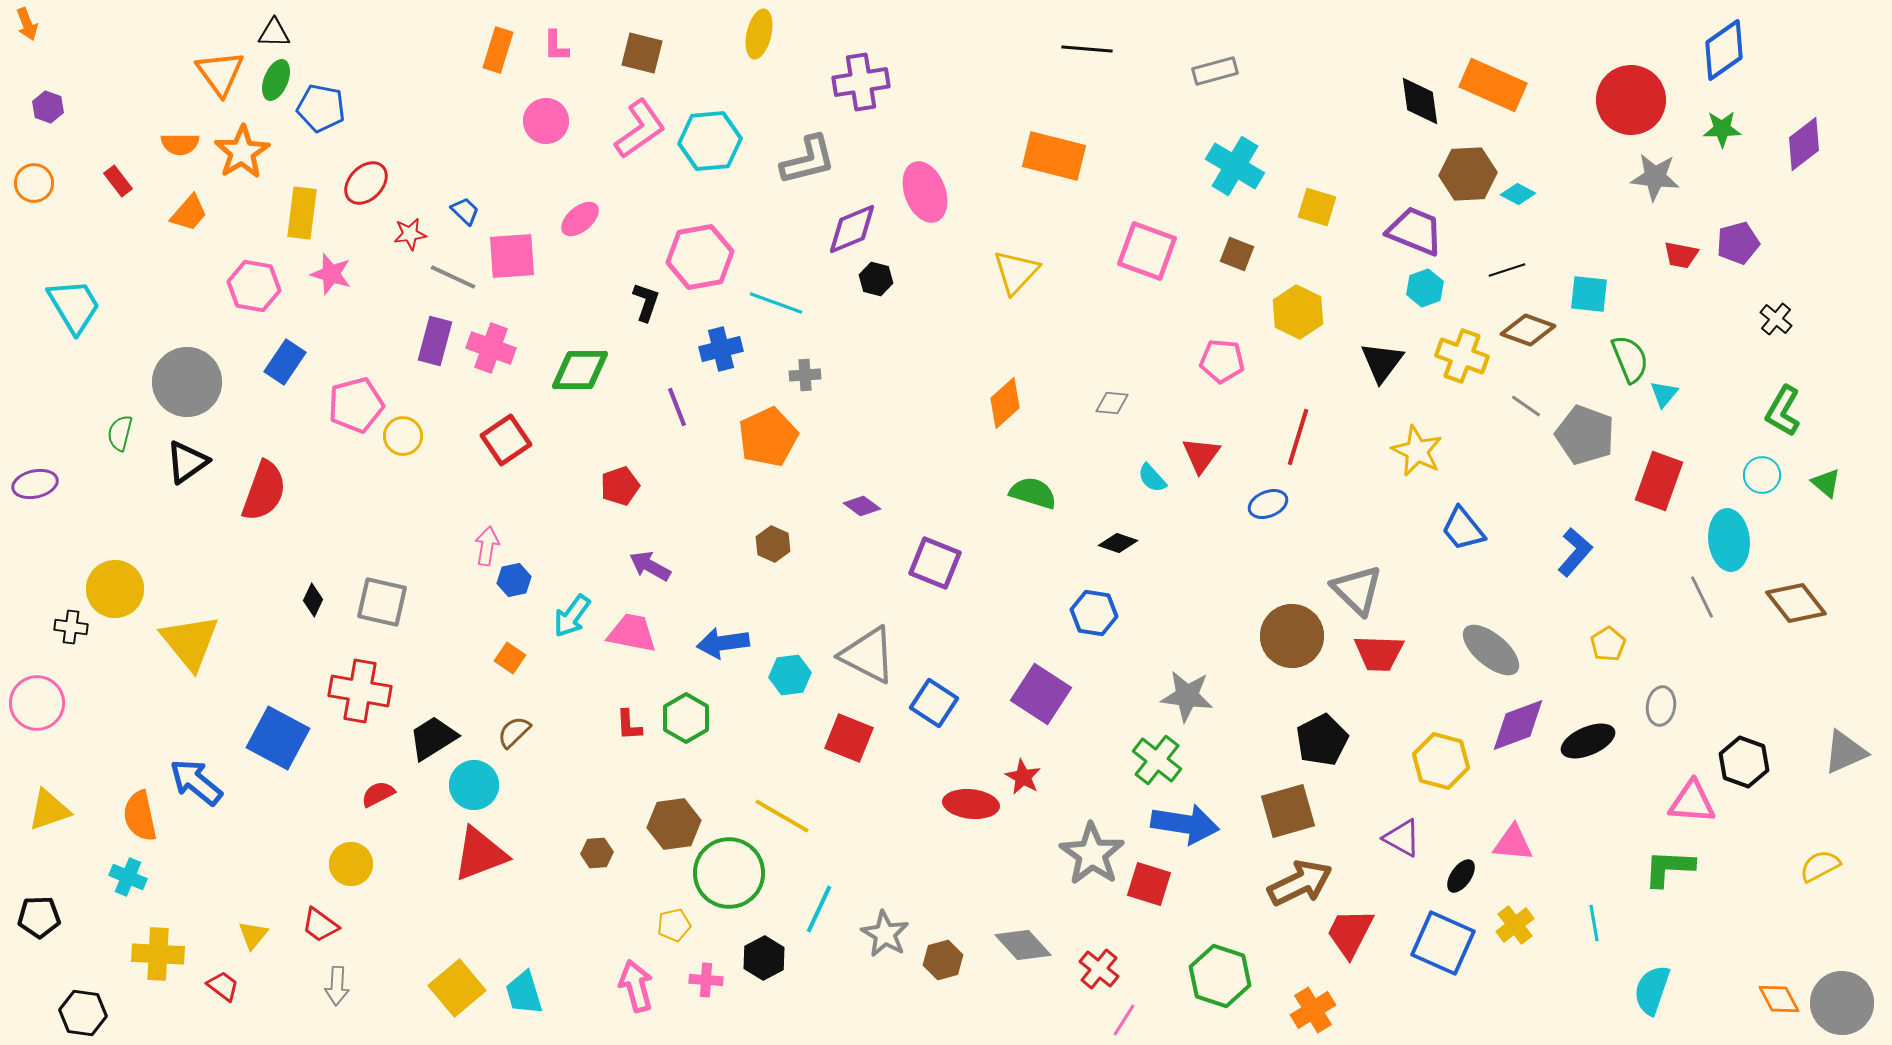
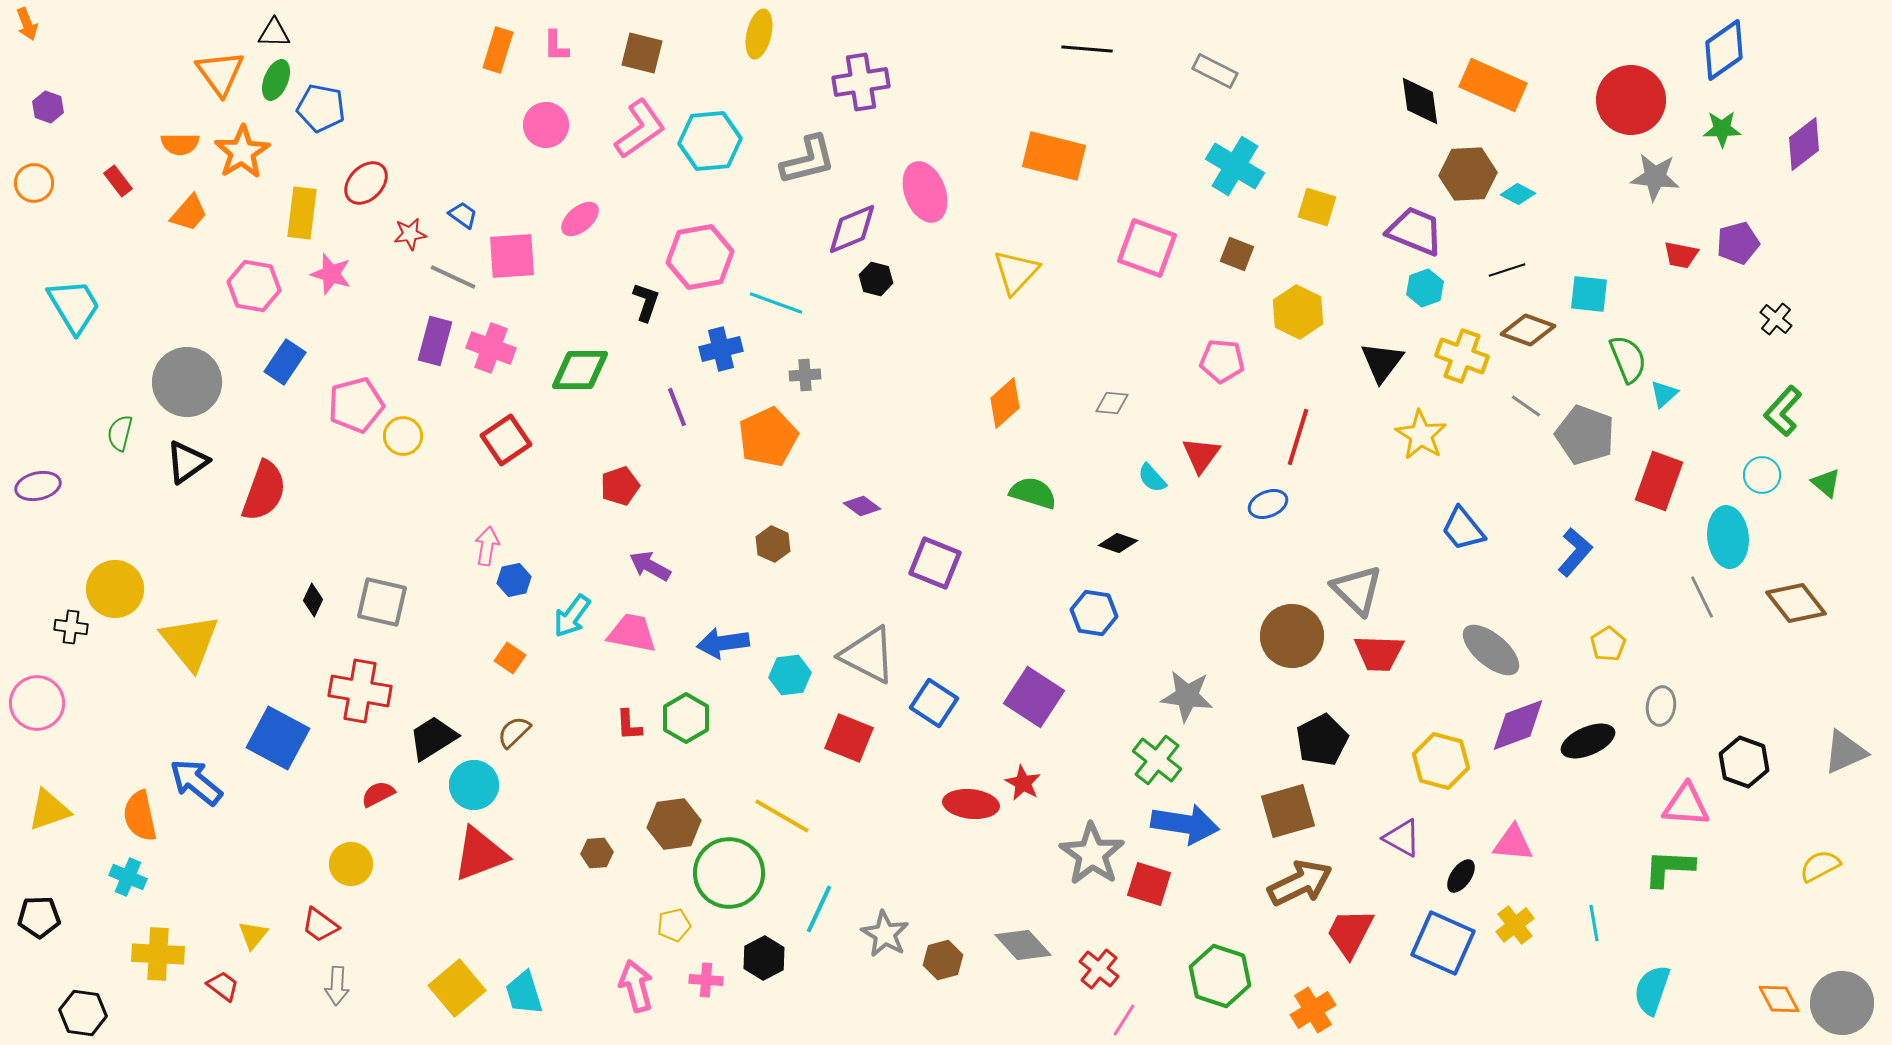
gray rectangle at (1215, 71): rotated 42 degrees clockwise
pink circle at (546, 121): moved 4 px down
blue trapezoid at (465, 211): moved 2 px left, 4 px down; rotated 8 degrees counterclockwise
pink square at (1147, 251): moved 3 px up
green semicircle at (1630, 359): moved 2 px left
cyan triangle at (1664, 394): rotated 8 degrees clockwise
green L-shape at (1783, 411): rotated 12 degrees clockwise
yellow star at (1417, 451): moved 4 px right, 16 px up; rotated 6 degrees clockwise
purple ellipse at (35, 484): moved 3 px right, 2 px down
cyan ellipse at (1729, 540): moved 1 px left, 3 px up
purple square at (1041, 694): moved 7 px left, 3 px down
red star at (1023, 777): moved 6 px down
pink triangle at (1692, 802): moved 6 px left, 3 px down
